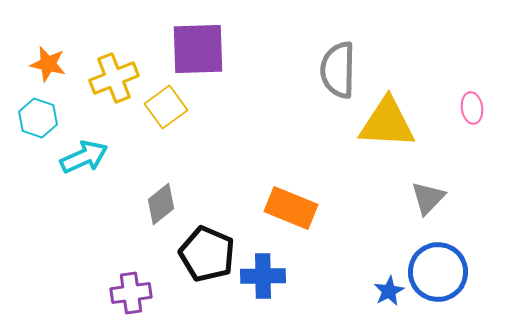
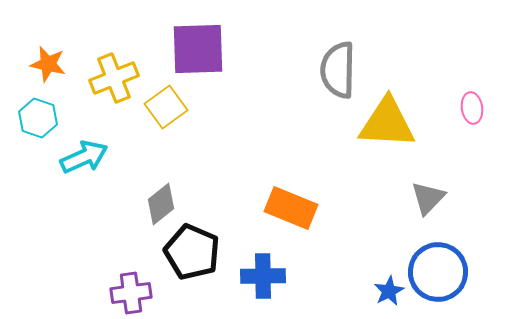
black pentagon: moved 15 px left, 2 px up
